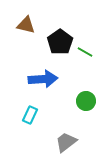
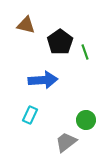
green line: rotated 42 degrees clockwise
blue arrow: moved 1 px down
green circle: moved 19 px down
